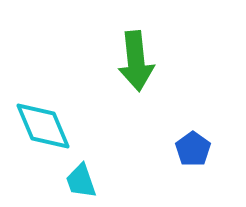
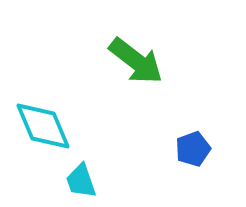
green arrow: rotated 46 degrees counterclockwise
blue pentagon: rotated 16 degrees clockwise
